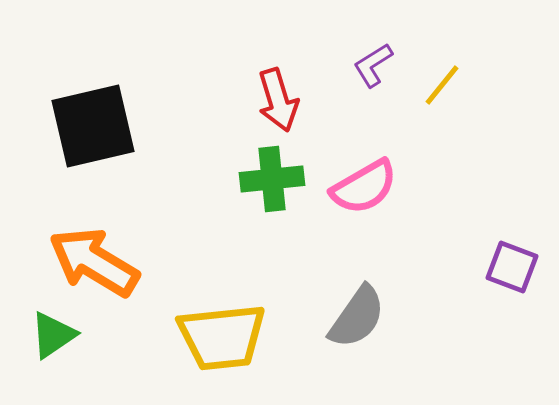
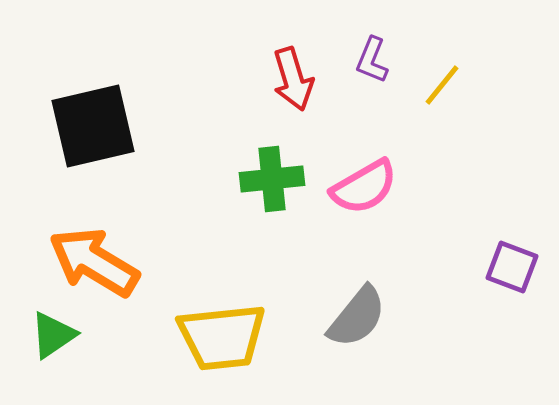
purple L-shape: moved 1 px left, 5 px up; rotated 36 degrees counterclockwise
red arrow: moved 15 px right, 21 px up
gray semicircle: rotated 4 degrees clockwise
